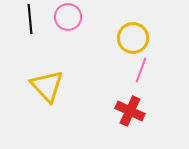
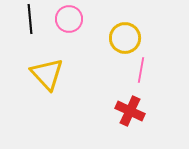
pink circle: moved 1 px right, 2 px down
yellow circle: moved 8 px left
pink line: rotated 10 degrees counterclockwise
yellow triangle: moved 12 px up
